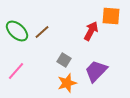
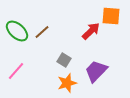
red arrow: rotated 18 degrees clockwise
